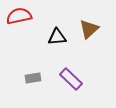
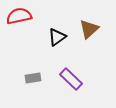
black triangle: rotated 30 degrees counterclockwise
